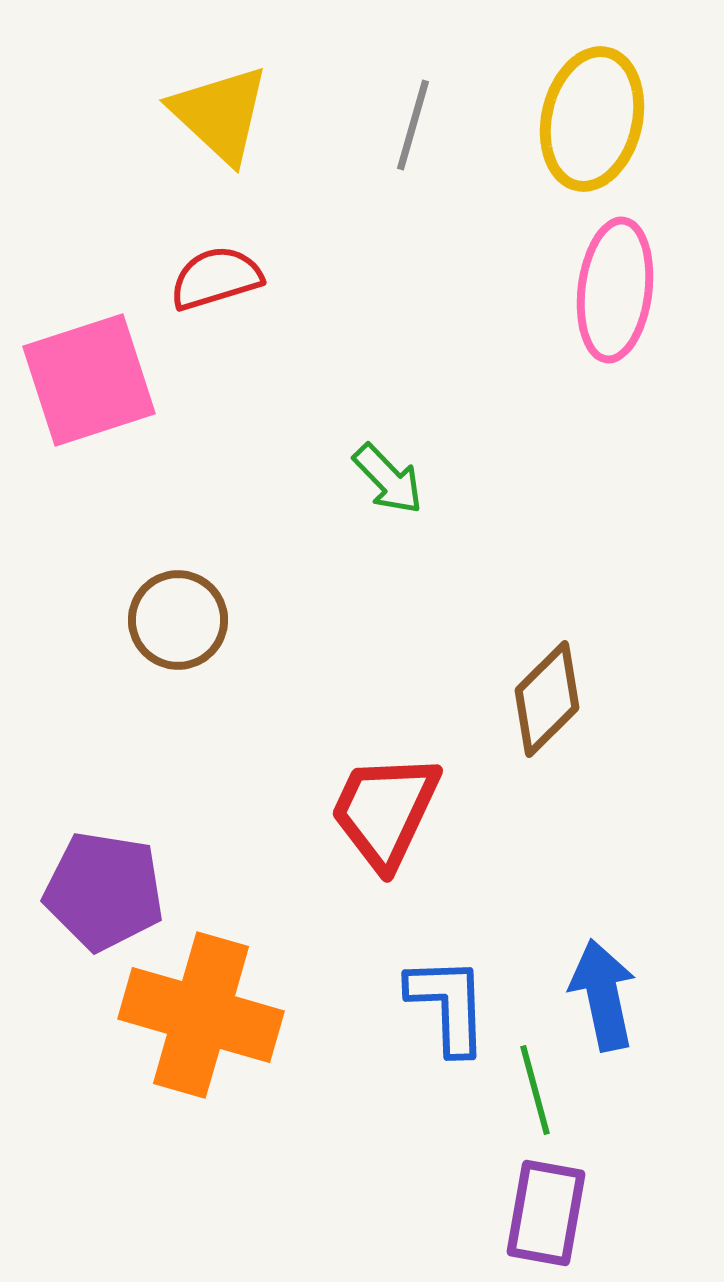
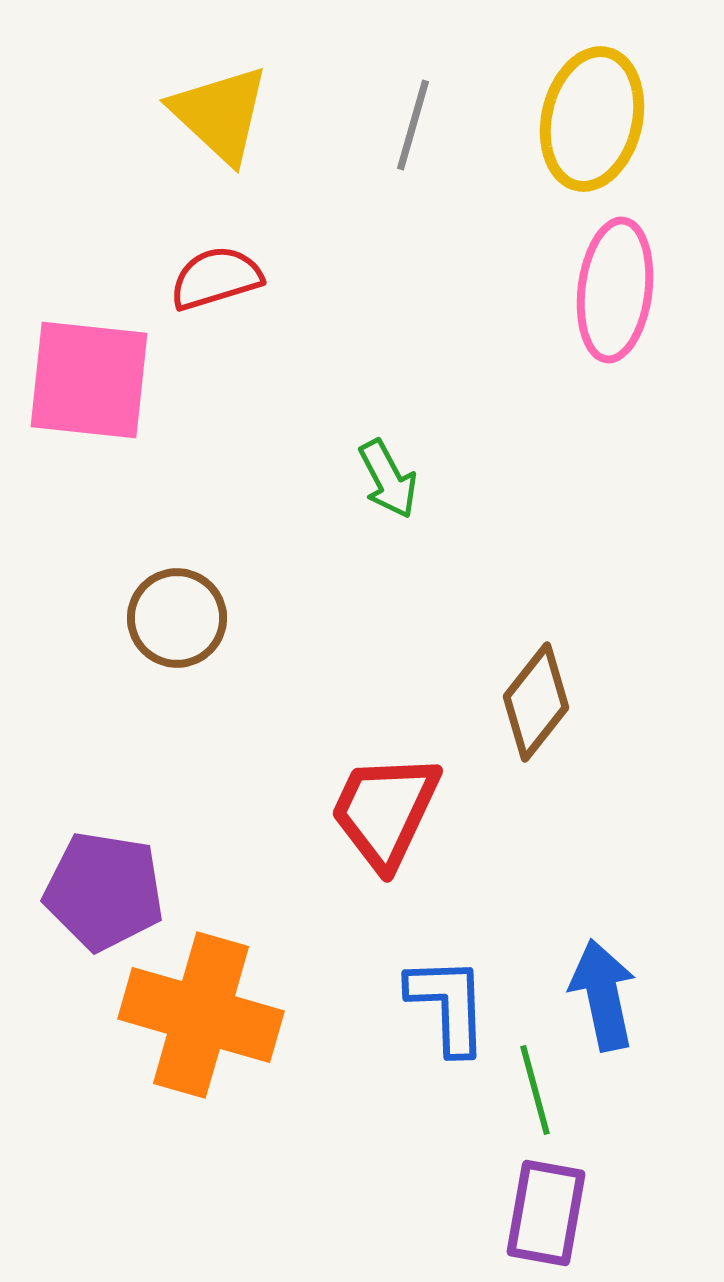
pink square: rotated 24 degrees clockwise
green arrow: rotated 16 degrees clockwise
brown circle: moved 1 px left, 2 px up
brown diamond: moved 11 px left, 3 px down; rotated 7 degrees counterclockwise
